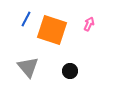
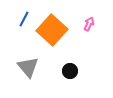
blue line: moved 2 px left
orange square: rotated 24 degrees clockwise
